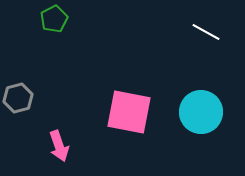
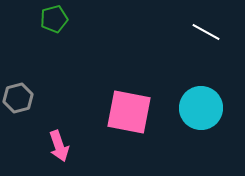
green pentagon: rotated 12 degrees clockwise
cyan circle: moved 4 px up
